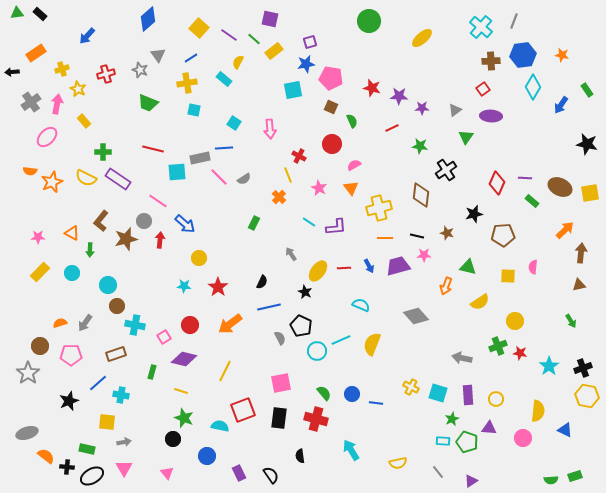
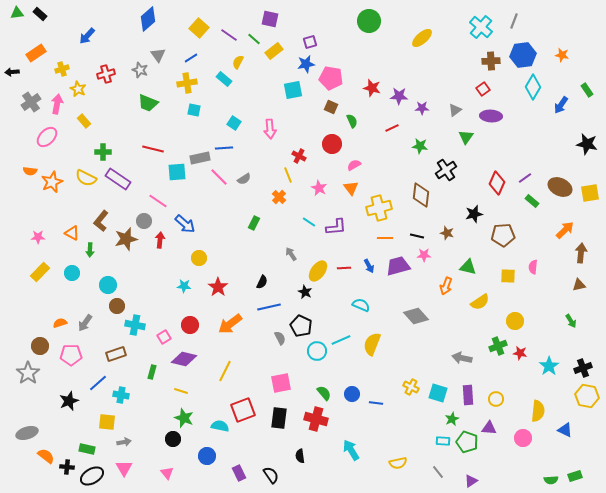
purple line at (525, 178): rotated 40 degrees counterclockwise
